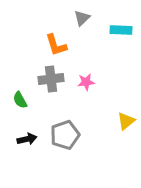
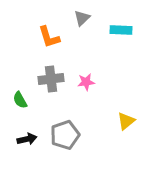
orange L-shape: moved 7 px left, 8 px up
